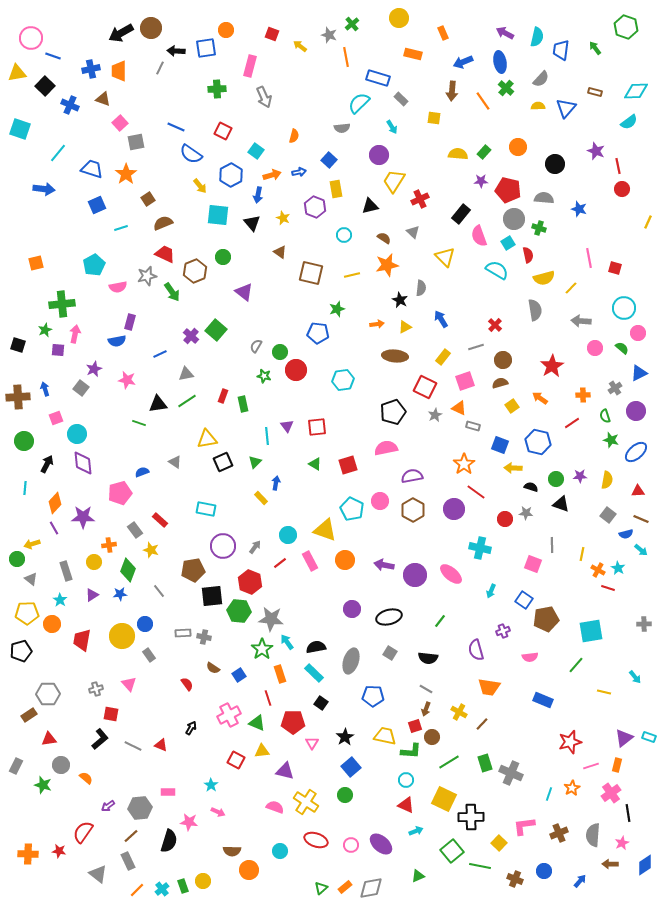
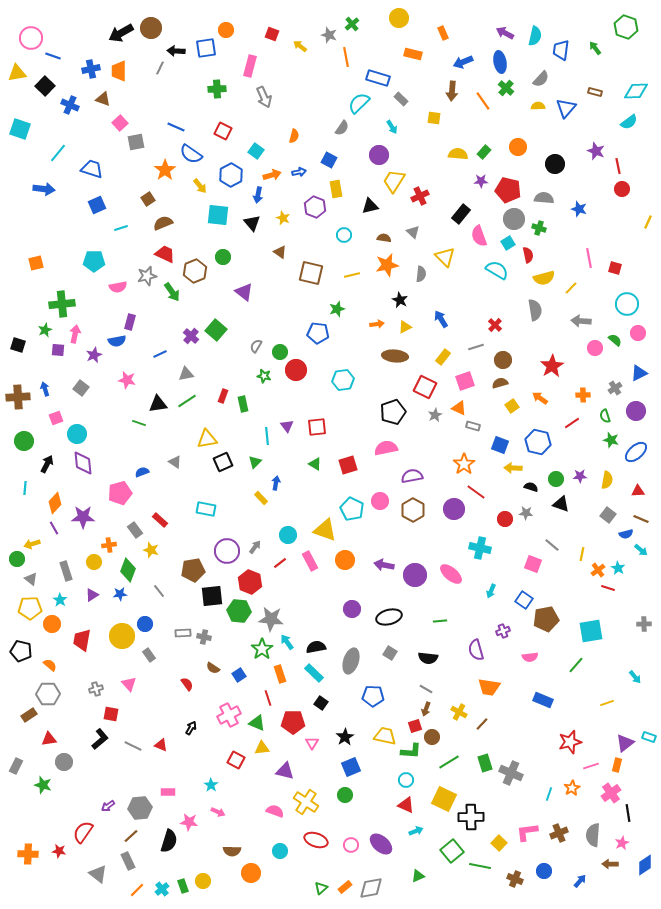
cyan semicircle at (537, 37): moved 2 px left, 1 px up
gray semicircle at (342, 128): rotated 49 degrees counterclockwise
blue square at (329, 160): rotated 14 degrees counterclockwise
orange star at (126, 174): moved 39 px right, 4 px up
red cross at (420, 199): moved 3 px up
brown semicircle at (384, 238): rotated 24 degrees counterclockwise
cyan pentagon at (94, 265): moved 4 px up; rotated 30 degrees clockwise
gray semicircle at (421, 288): moved 14 px up
cyan circle at (624, 308): moved 3 px right, 4 px up
green semicircle at (622, 348): moved 7 px left, 8 px up
purple star at (94, 369): moved 14 px up
gray line at (552, 545): rotated 49 degrees counterclockwise
purple circle at (223, 546): moved 4 px right, 5 px down
orange cross at (598, 570): rotated 24 degrees clockwise
yellow pentagon at (27, 613): moved 3 px right, 5 px up
green line at (440, 621): rotated 48 degrees clockwise
black pentagon at (21, 651): rotated 30 degrees clockwise
yellow line at (604, 692): moved 3 px right, 11 px down; rotated 32 degrees counterclockwise
purple triangle at (624, 738): moved 1 px right, 5 px down
yellow triangle at (262, 751): moved 3 px up
gray circle at (61, 765): moved 3 px right, 3 px up
blue square at (351, 767): rotated 18 degrees clockwise
orange semicircle at (86, 778): moved 36 px left, 113 px up
pink semicircle at (275, 807): moved 4 px down
pink L-shape at (524, 826): moved 3 px right, 6 px down
orange circle at (249, 870): moved 2 px right, 3 px down
